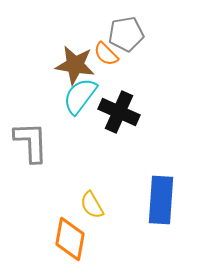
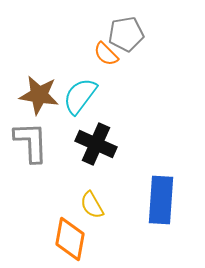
brown star: moved 36 px left, 30 px down
black cross: moved 23 px left, 32 px down
